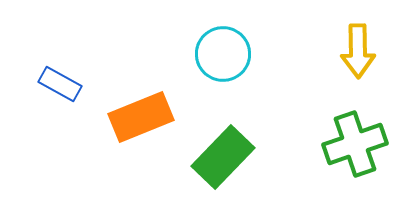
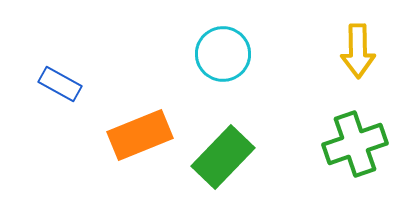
orange rectangle: moved 1 px left, 18 px down
